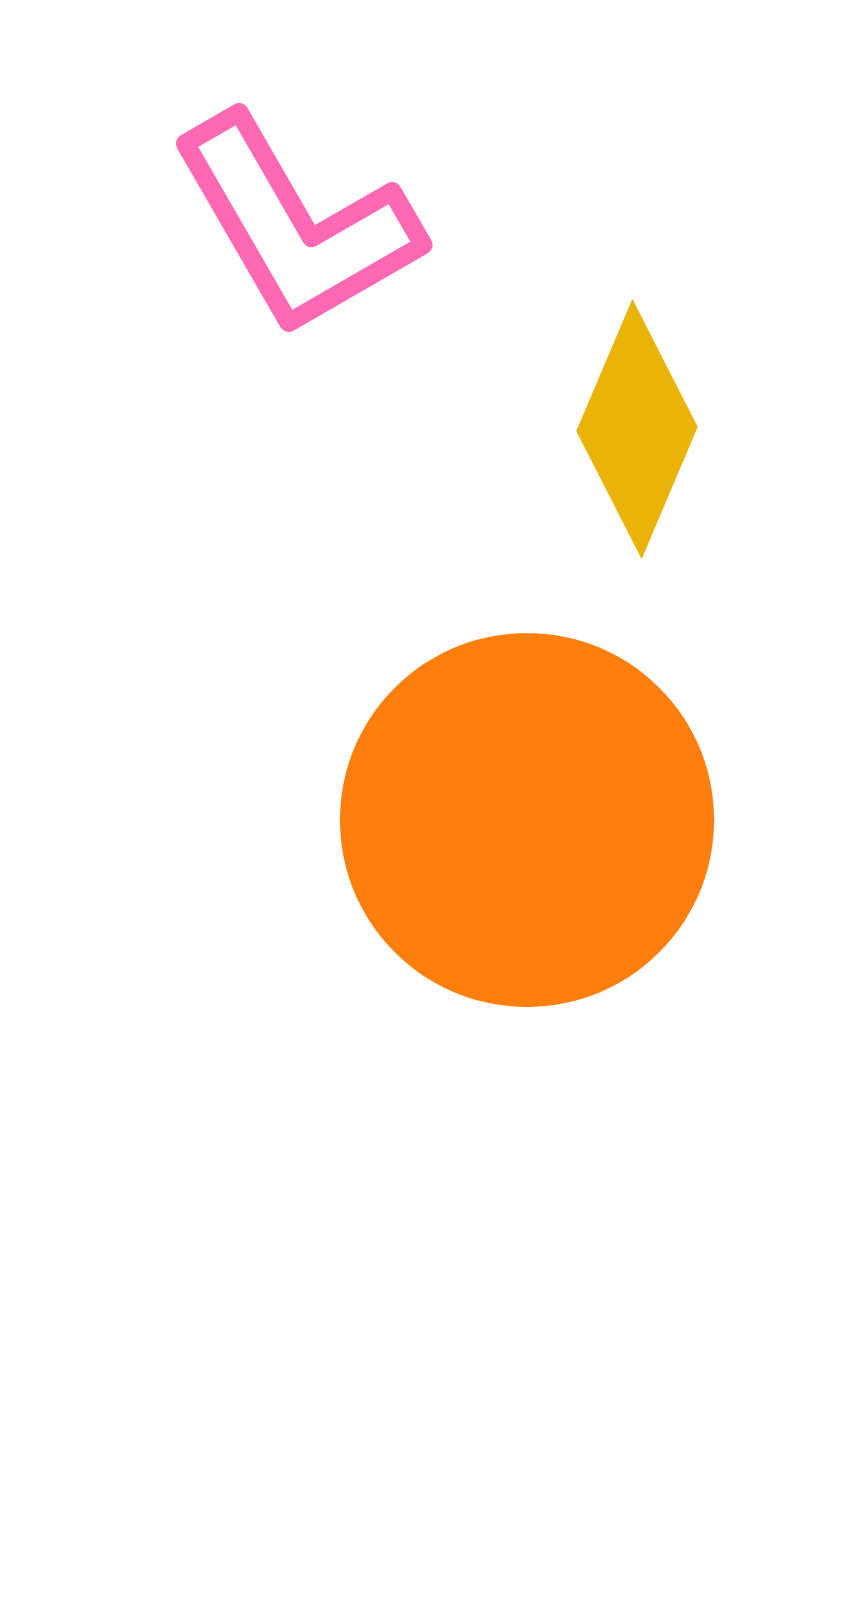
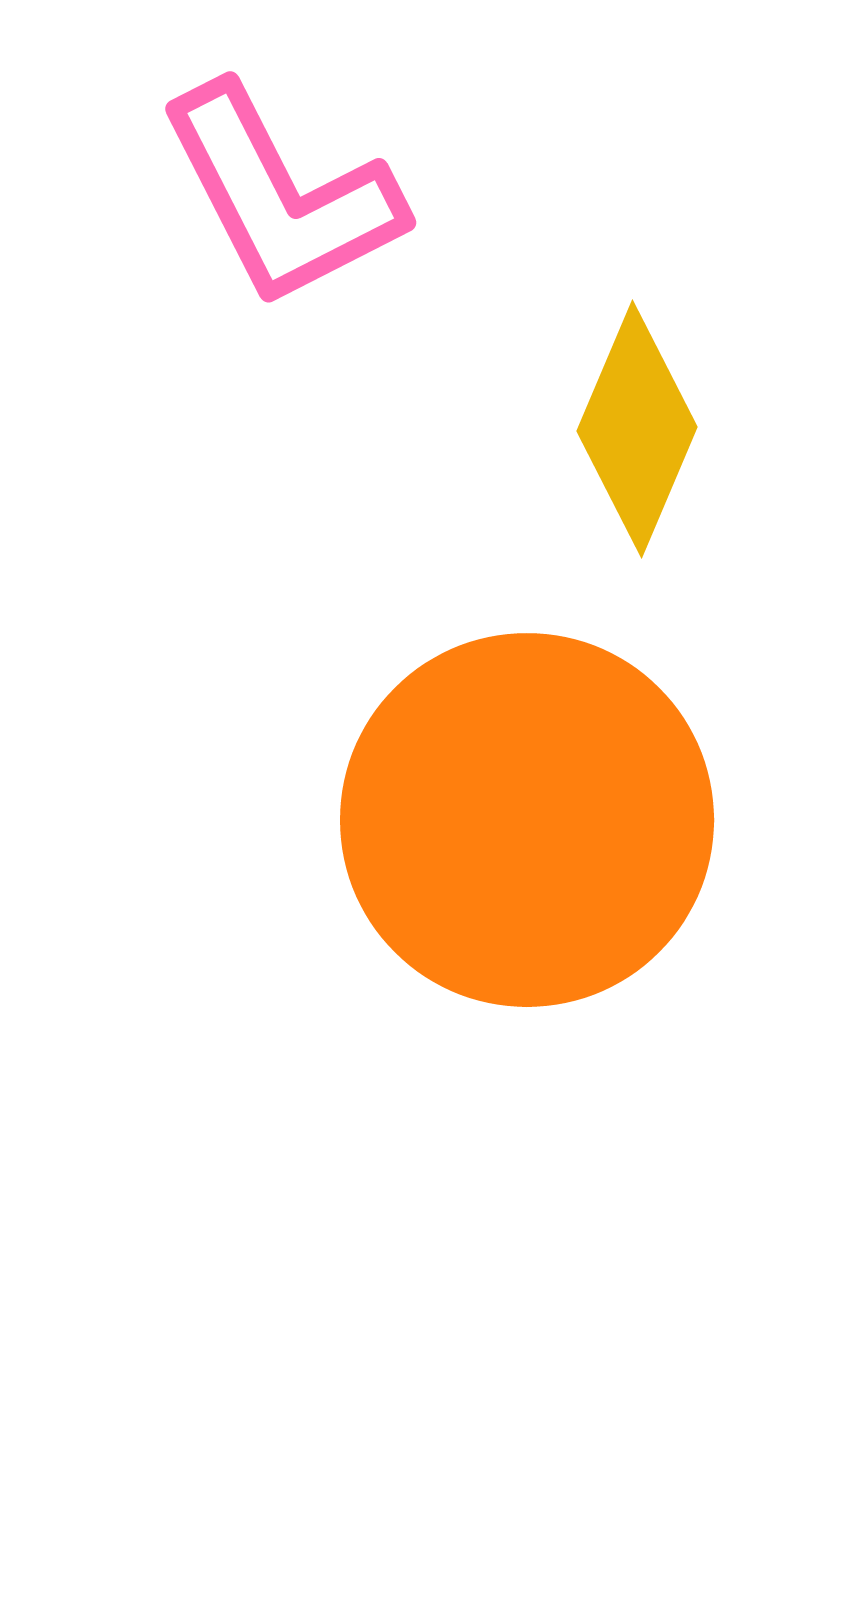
pink L-shape: moved 15 px left, 29 px up; rotated 3 degrees clockwise
